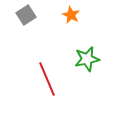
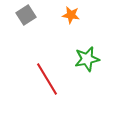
orange star: rotated 18 degrees counterclockwise
red line: rotated 8 degrees counterclockwise
